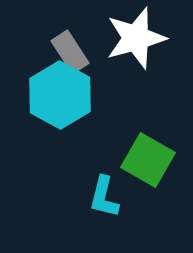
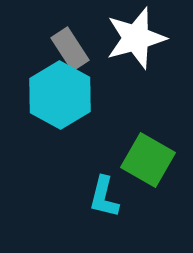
gray rectangle: moved 3 px up
